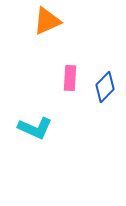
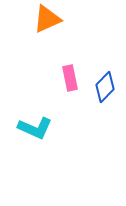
orange triangle: moved 2 px up
pink rectangle: rotated 15 degrees counterclockwise
